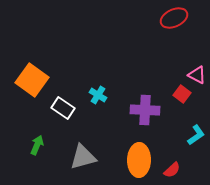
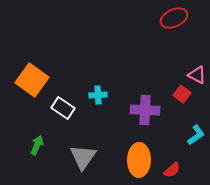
cyan cross: rotated 36 degrees counterclockwise
gray triangle: rotated 40 degrees counterclockwise
